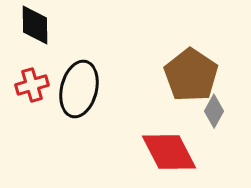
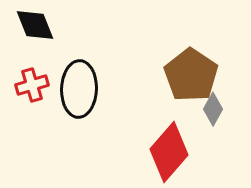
black diamond: rotated 21 degrees counterclockwise
black ellipse: rotated 12 degrees counterclockwise
gray diamond: moved 1 px left, 2 px up
red diamond: rotated 68 degrees clockwise
